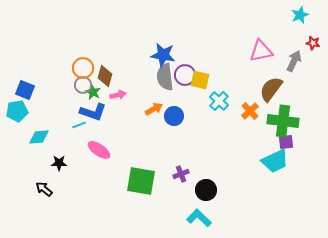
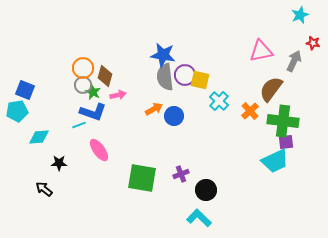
pink ellipse: rotated 20 degrees clockwise
green square: moved 1 px right, 3 px up
